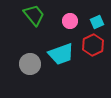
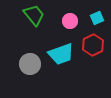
cyan square: moved 4 px up
